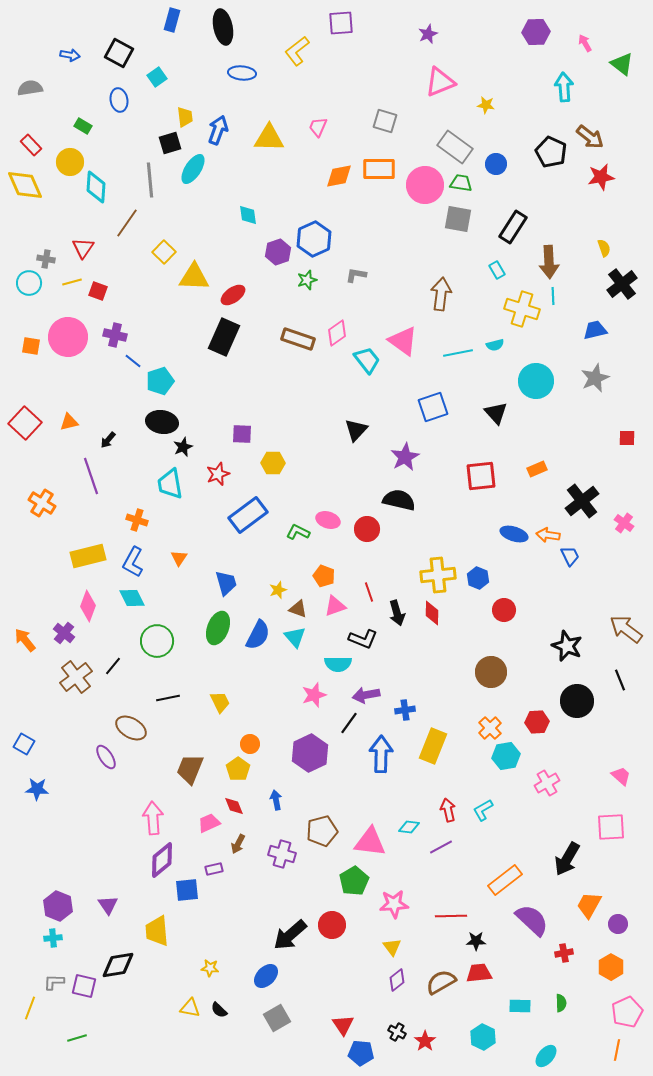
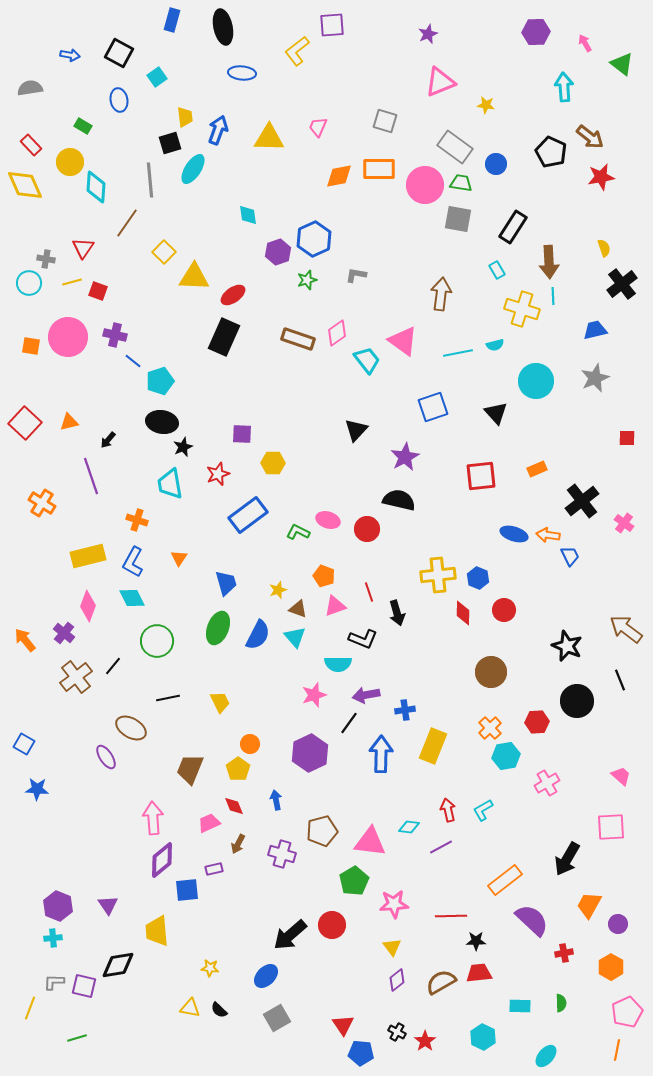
purple square at (341, 23): moved 9 px left, 2 px down
red diamond at (432, 613): moved 31 px right
